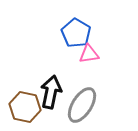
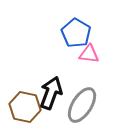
pink triangle: rotated 15 degrees clockwise
black arrow: moved 1 px down; rotated 8 degrees clockwise
